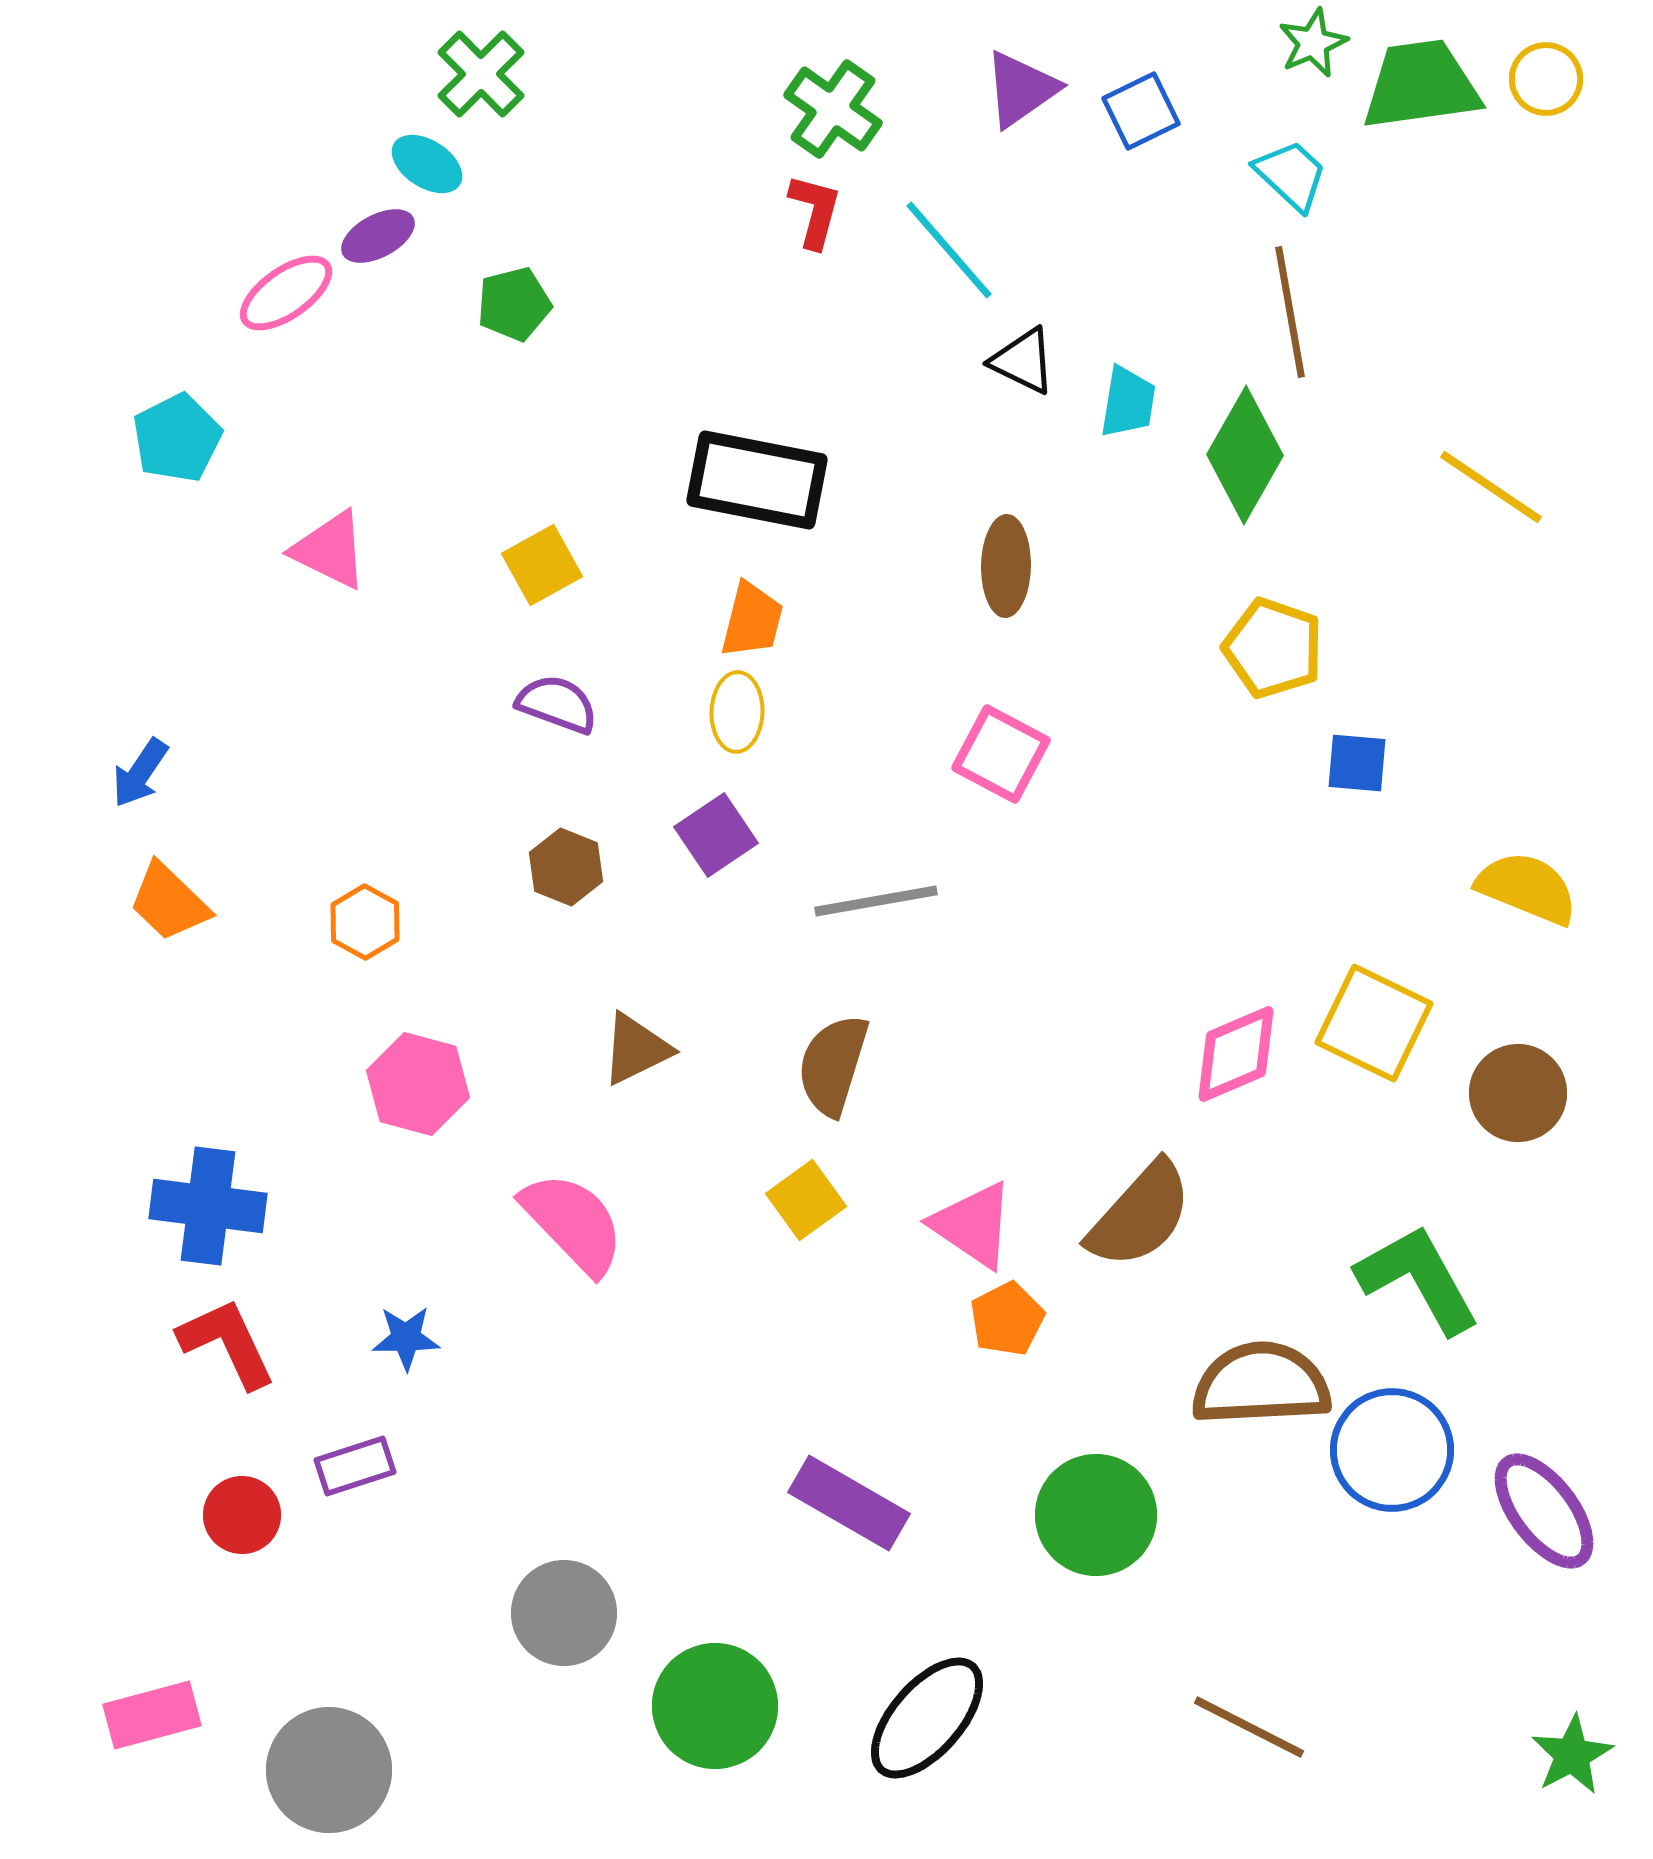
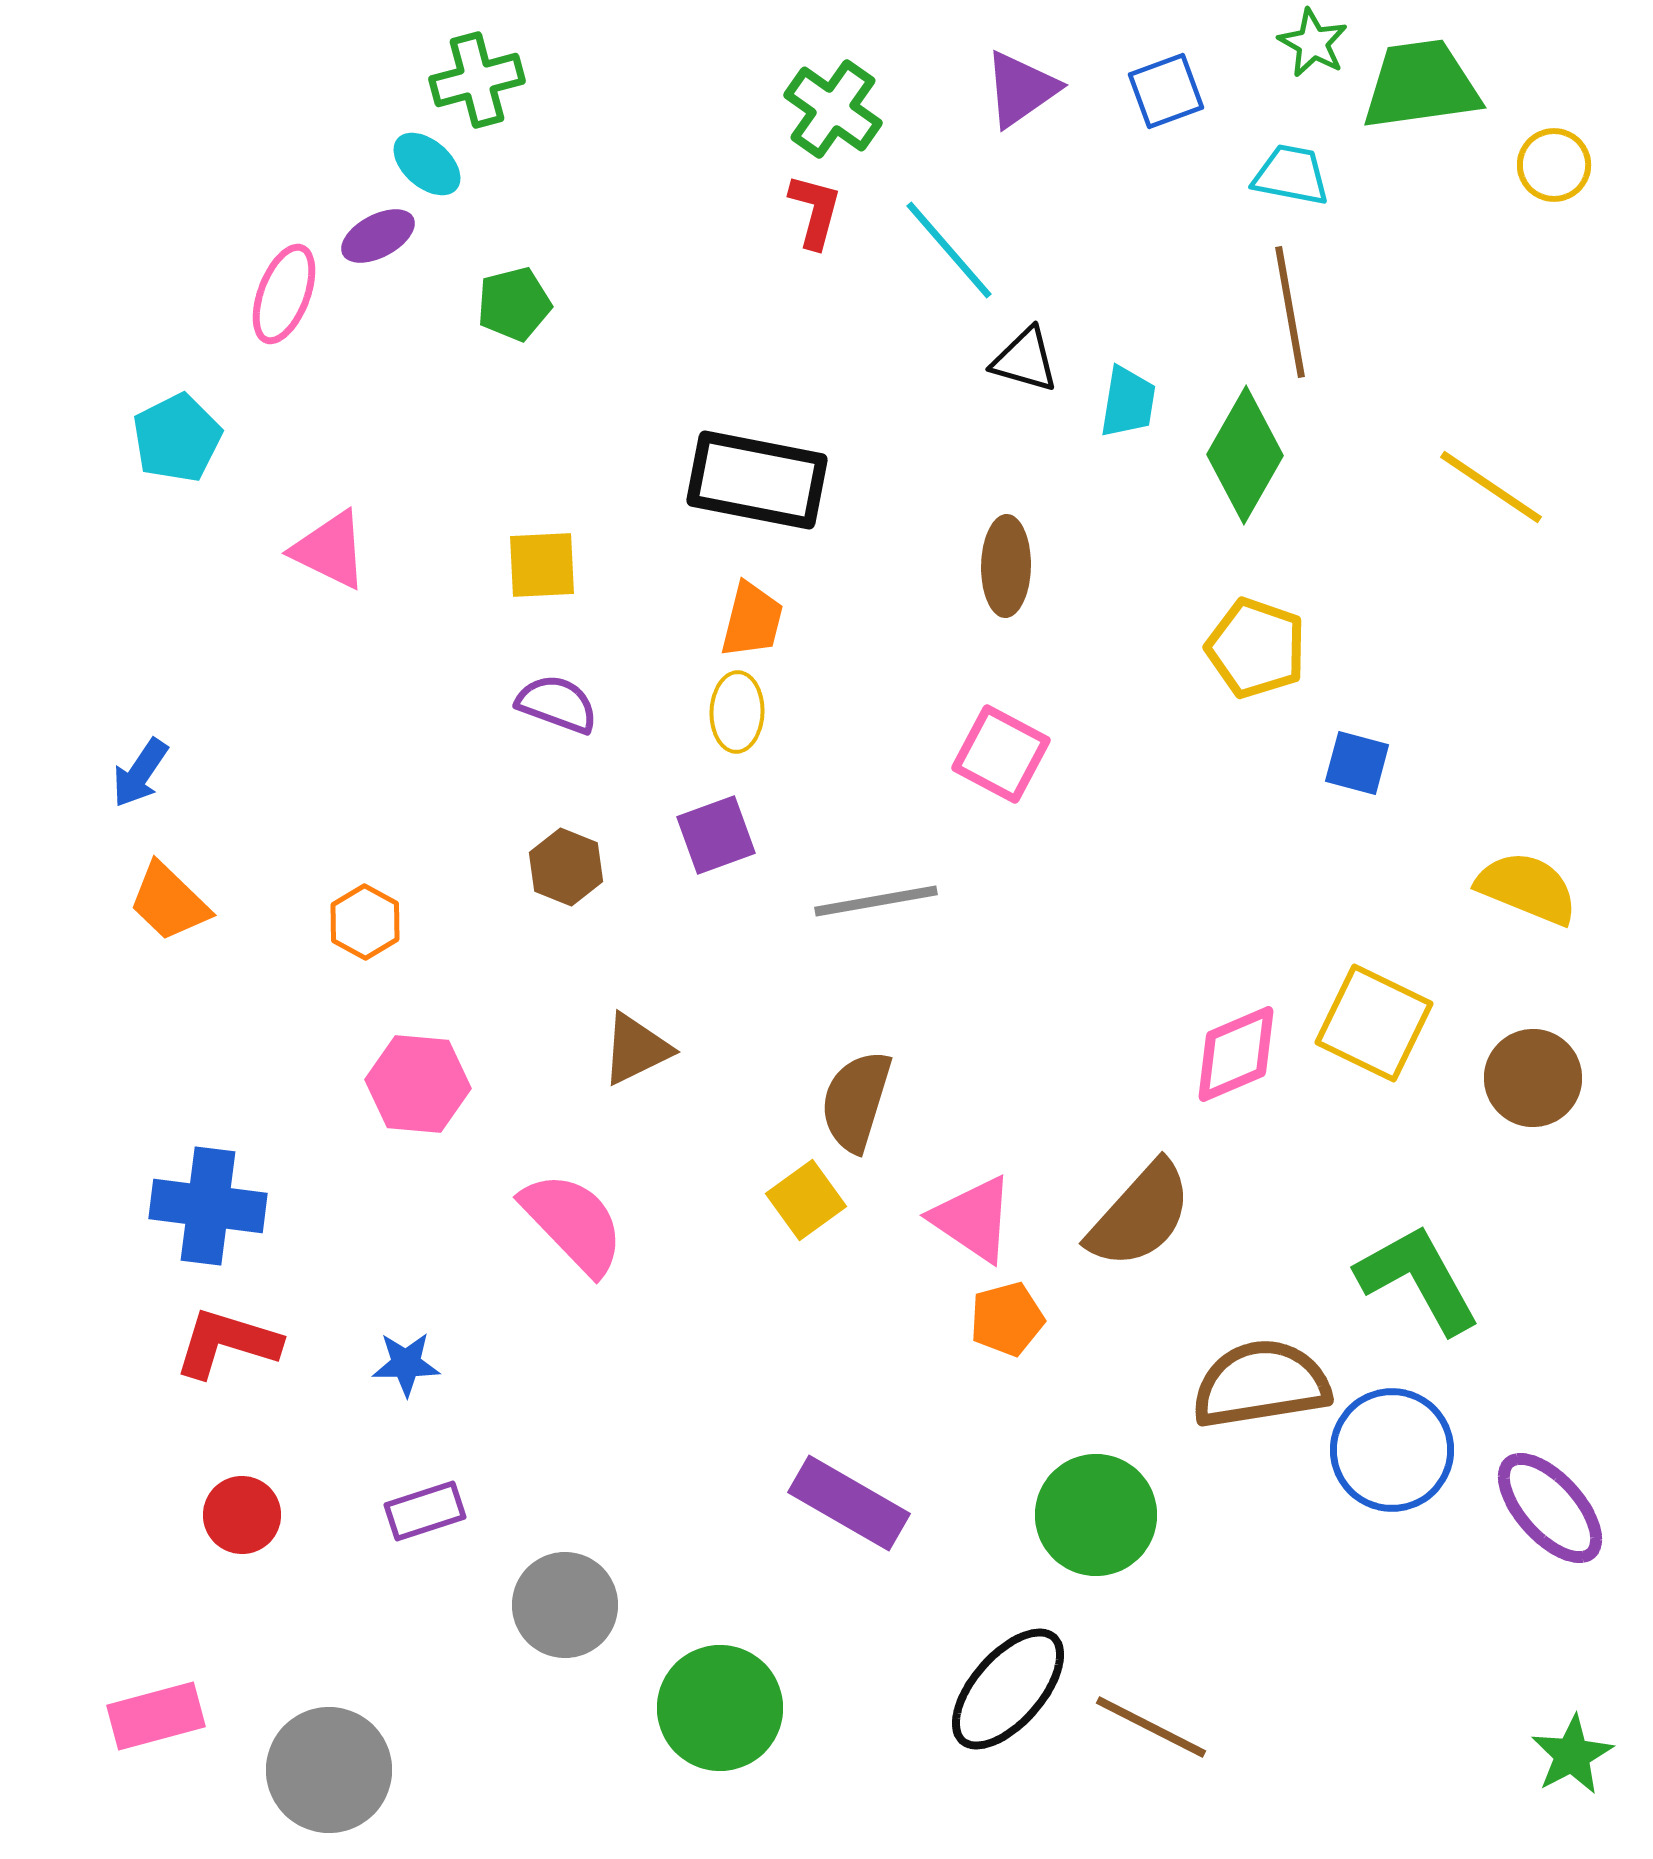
green star at (1313, 43): rotated 20 degrees counterclockwise
green cross at (481, 74): moved 4 px left, 6 px down; rotated 30 degrees clockwise
yellow circle at (1546, 79): moved 8 px right, 86 px down
blue square at (1141, 111): moved 25 px right, 20 px up; rotated 6 degrees clockwise
cyan ellipse at (427, 164): rotated 8 degrees clockwise
cyan trapezoid at (1291, 175): rotated 32 degrees counterclockwise
pink ellipse at (286, 293): moved 2 px left, 1 px down; rotated 34 degrees counterclockwise
black triangle at (1023, 361): moved 2 px right, 1 px up; rotated 10 degrees counterclockwise
yellow square at (542, 565): rotated 26 degrees clockwise
yellow pentagon at (1273, 648): moved 17 px left
blue square at (1357, 763): rotated 10 degrees clockwise
purple square at (716, 835): rotated 14 degrees clockwise
brown semicircle at (833, 1065): moved 23 px right, 36 px down
pink hexagon at (418, 1084): rotated 10 degrees counterclockwise
brown circle at (1518, 1093): moved 15 px right, 15 px up
pink triangle at (973, 1225): moved 6 px up
orange pentagon at (1007, 1319): rotated 12 degrees clockwise
blue star at (406, 1338): moved 26 px down
red L-shape at (227, 1343): rotated 48 degrees counterclockwise
brown semicircle at (1261, 1384): rotated 6 degrees counterclockwise
purple rectangle at (355, 1466): moved 70 px right, 45 px down
purple ellipse at (1544, 1511): moved 6 px right, 3 px up; rotated 5 degrees counterclockwise
gray circle at (564, 1613): moved 1 px right, 8 px up
green circle at (715, 1706): moved 5 px right, 2 px down
pink rectangle at (152, 1715): moved 4 px right, 1 px down
black ellipse at (927, 1718): moved 81 px right, 29 px up
brown line at (1249, 1727): moved 98 px left
